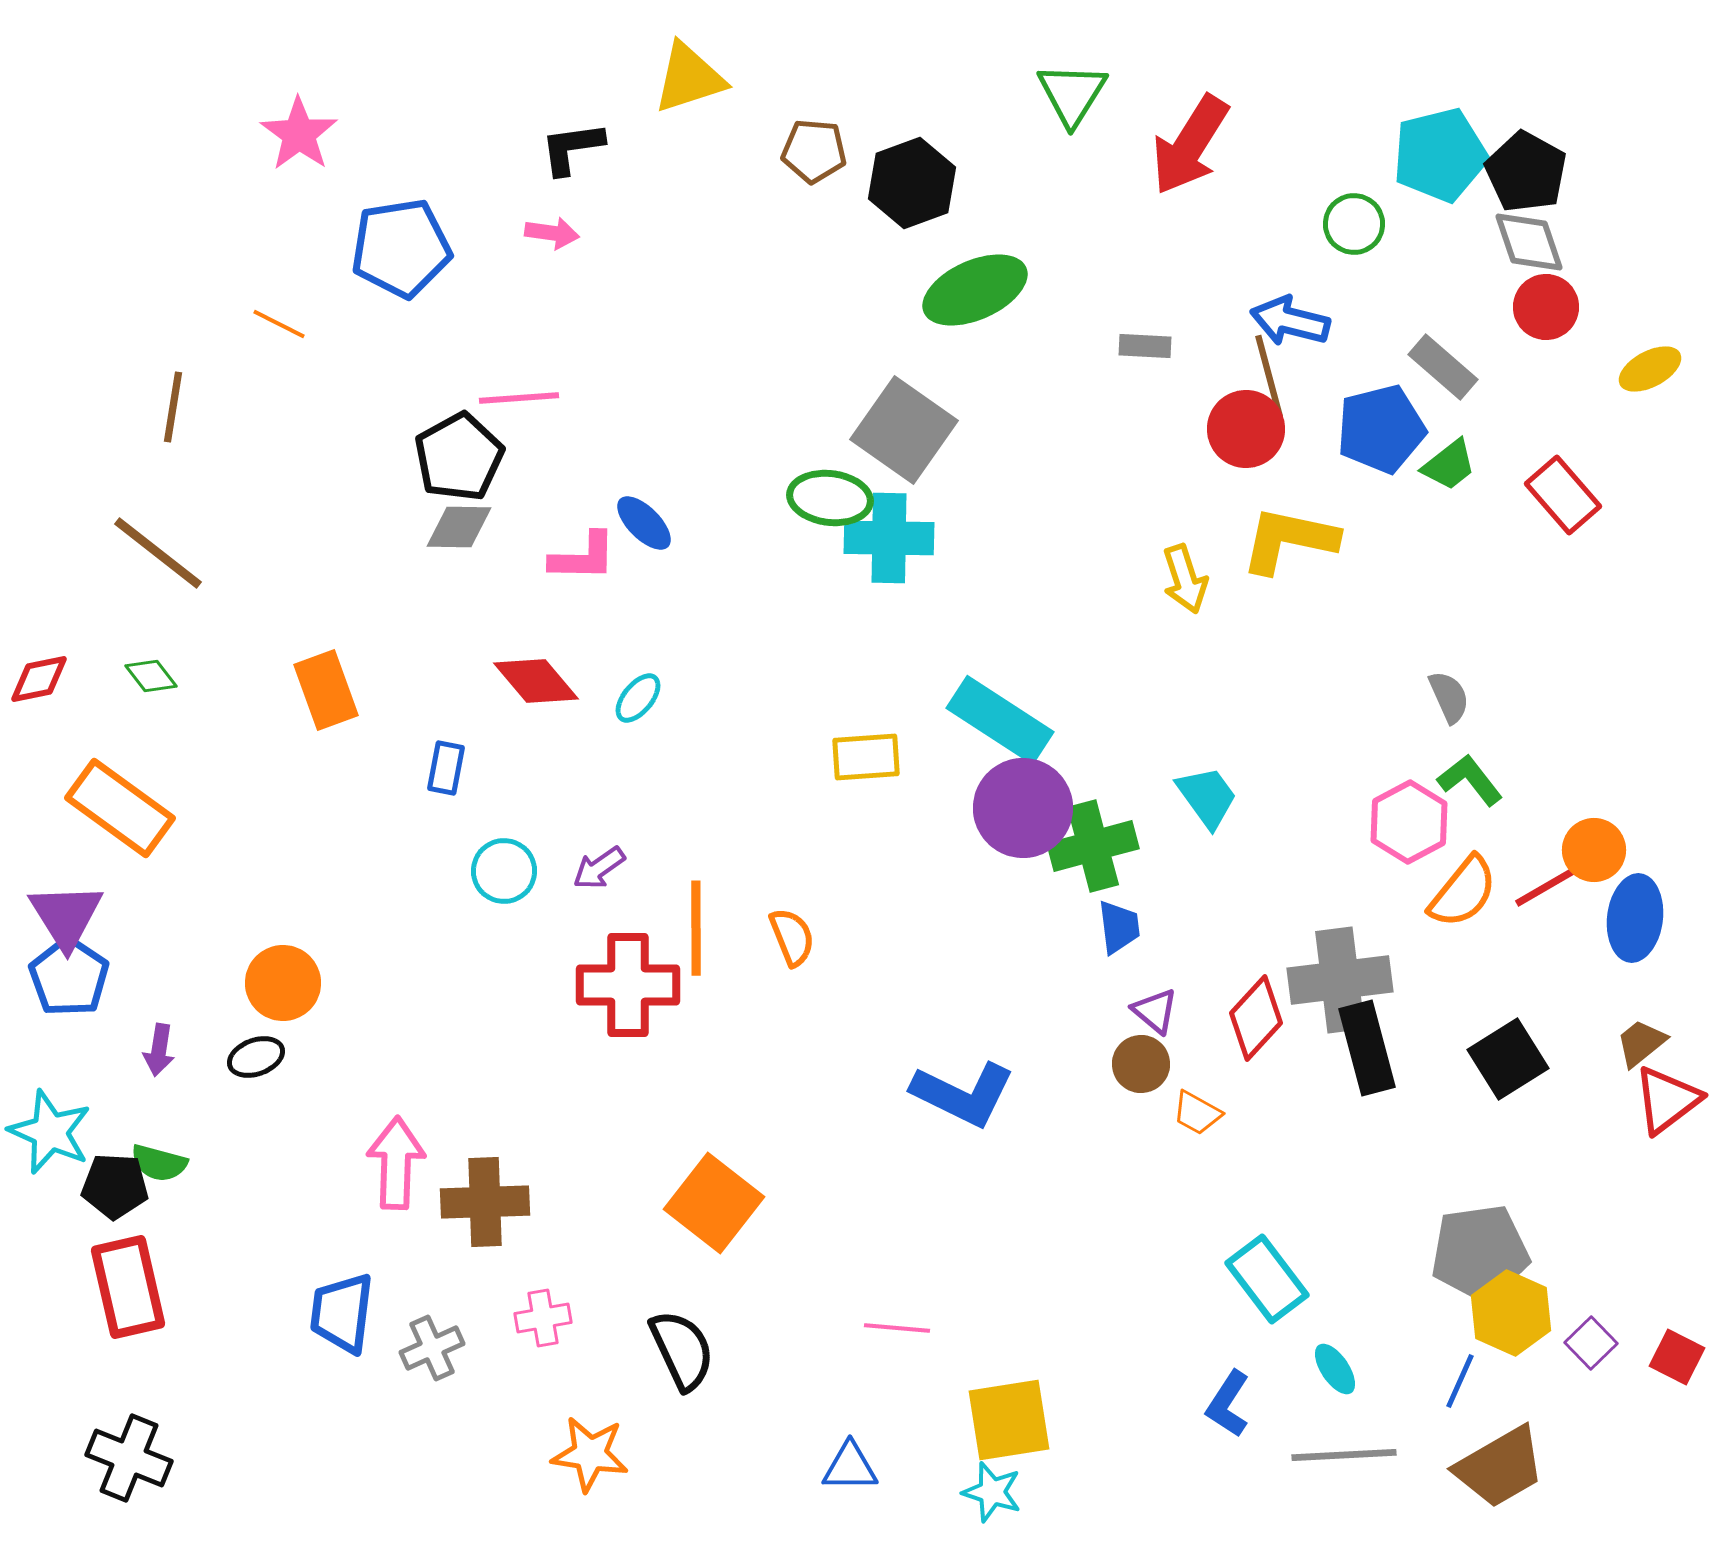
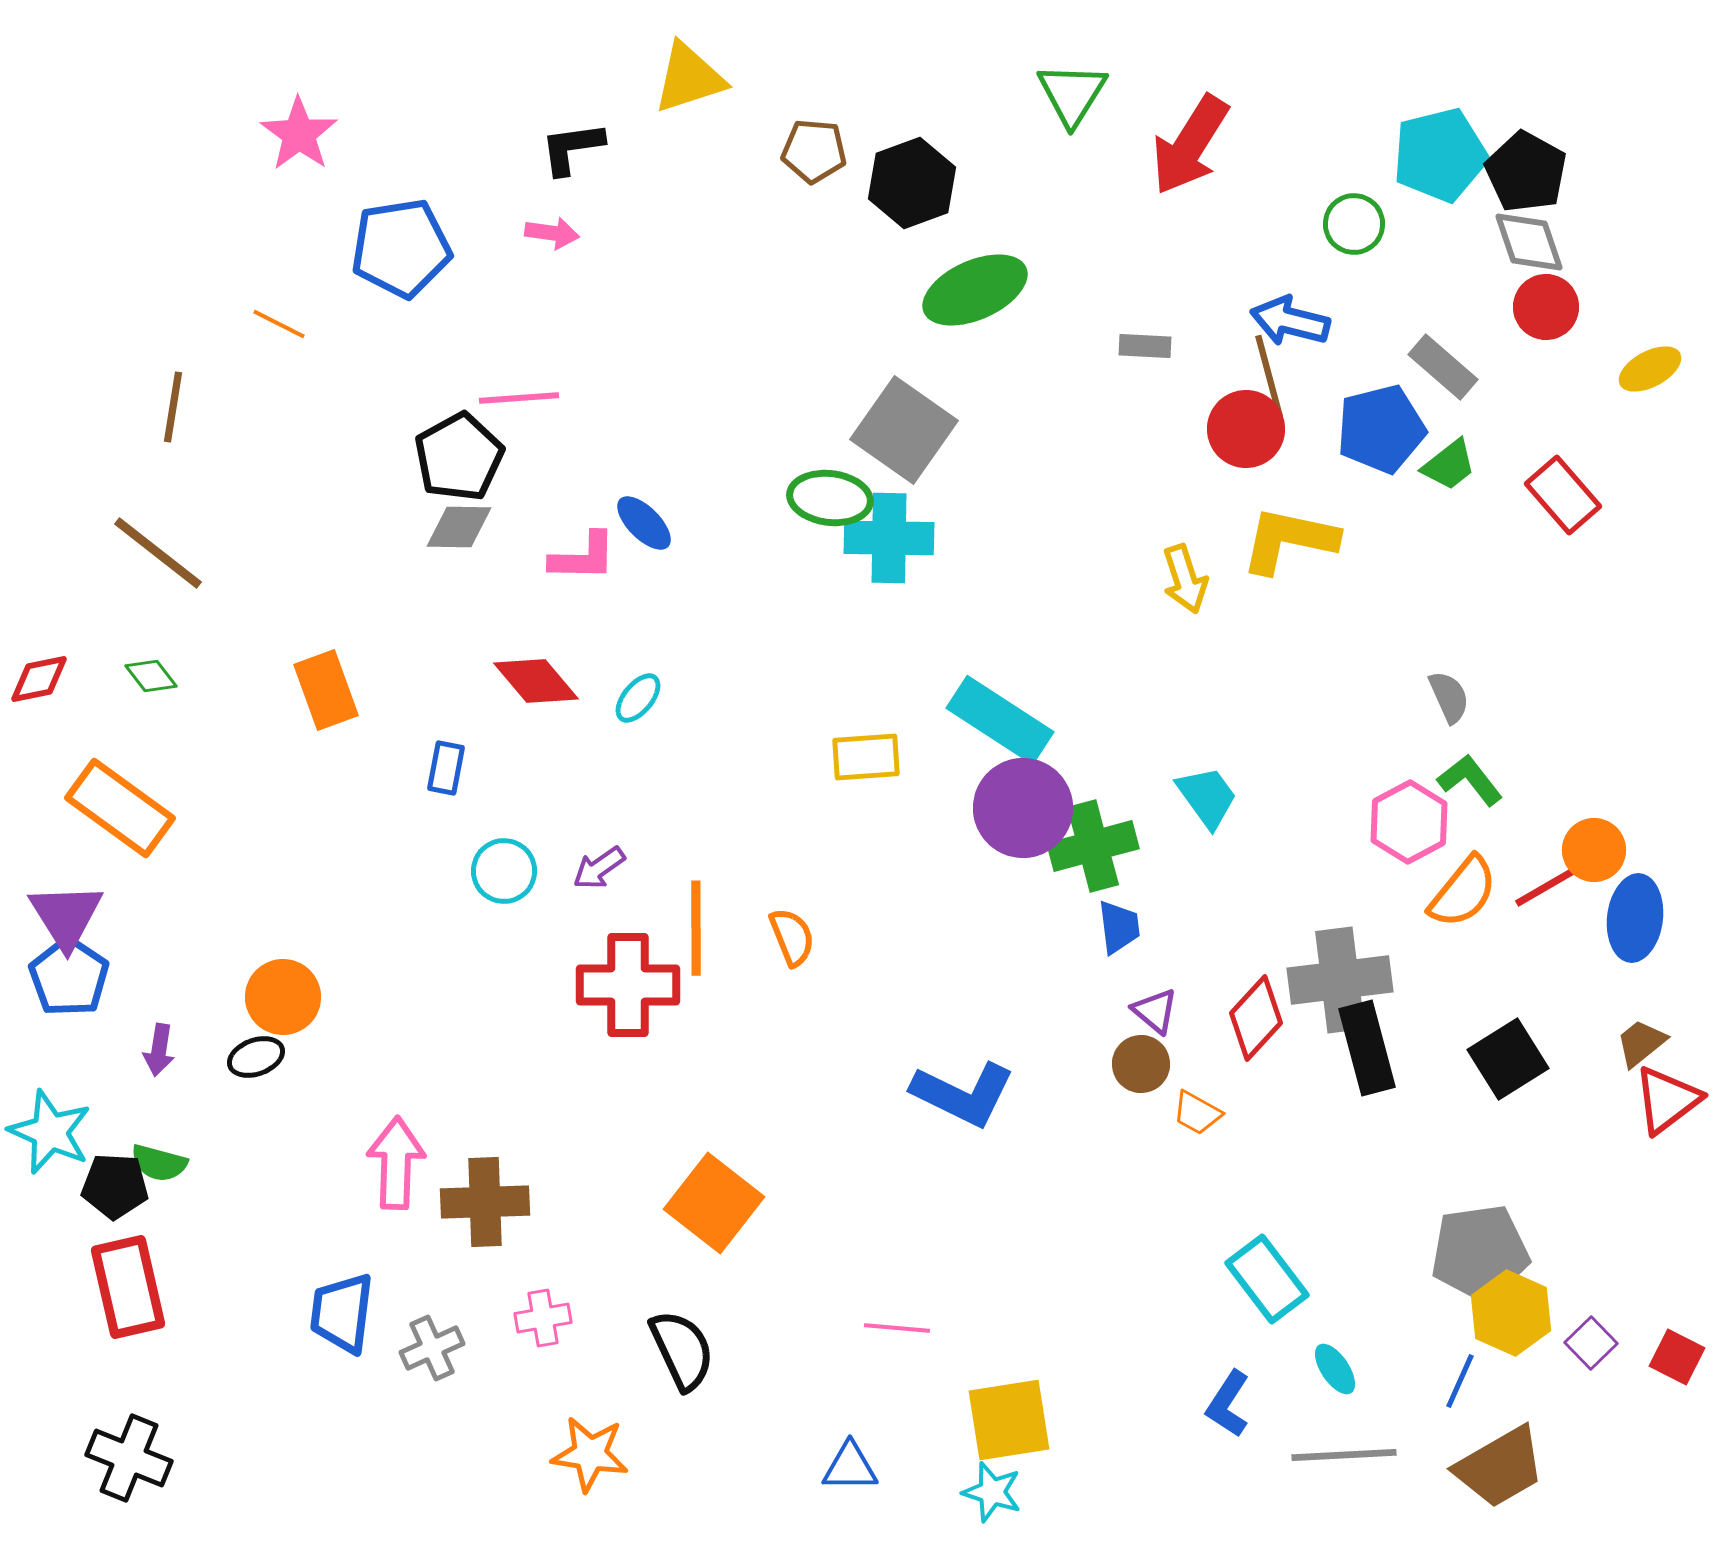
orange circle at (283, 983): moved 14 px down
